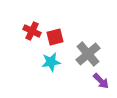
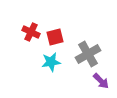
red cross: moved 1 px left, 1 px down
gray cross: rotated 10 degrees clockwise
